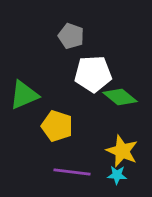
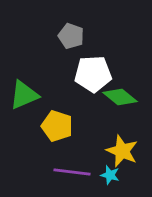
cyan star: moved 7 px left; rotated 12 degrees clockwise
